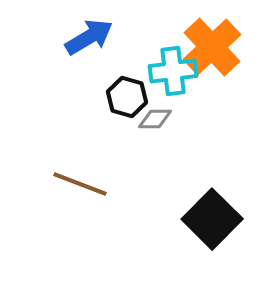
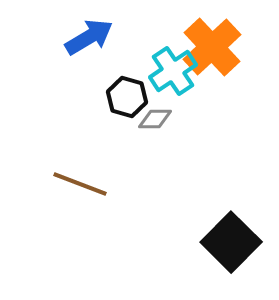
cyan cross: rotated 27 degrees counterclockwise
black square: moved 19 px right, 23 px down
